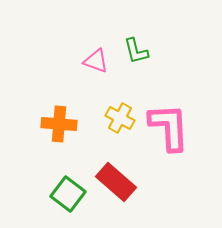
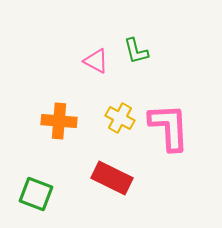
pink triangle: rotated 8 degrees clockwise
orange cross: moved 3 px up
red rectangle: moved 4 px left, 4 px up; rotated 15 degrees counterclockwise
green square: moved 32 px left; rotated 16 degrees counterclockwise
